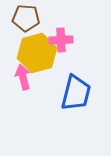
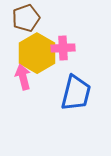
brown pentagon: rotated 24 degrees counterclockwise
pink cross: moved 2 px right, 8 px down
yellow hexagon: rotated 15 degrees counterclockwise
